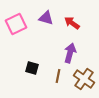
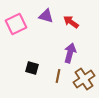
purple triangle: moved 2 px up
red arrow: moved 1 px left, 1 px up
brown cross: rotated 20 degrees clockwise
